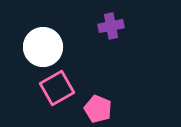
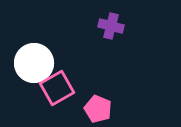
purple cross: rotated 25 degrees clockwise
white circle: moved 9 px left, 16 px down
